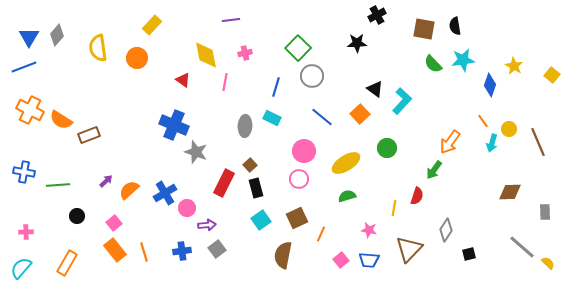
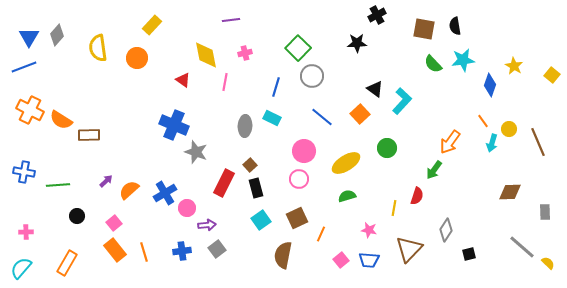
brown rectangle at (89, 135): rotated 20 degrees clockwise
